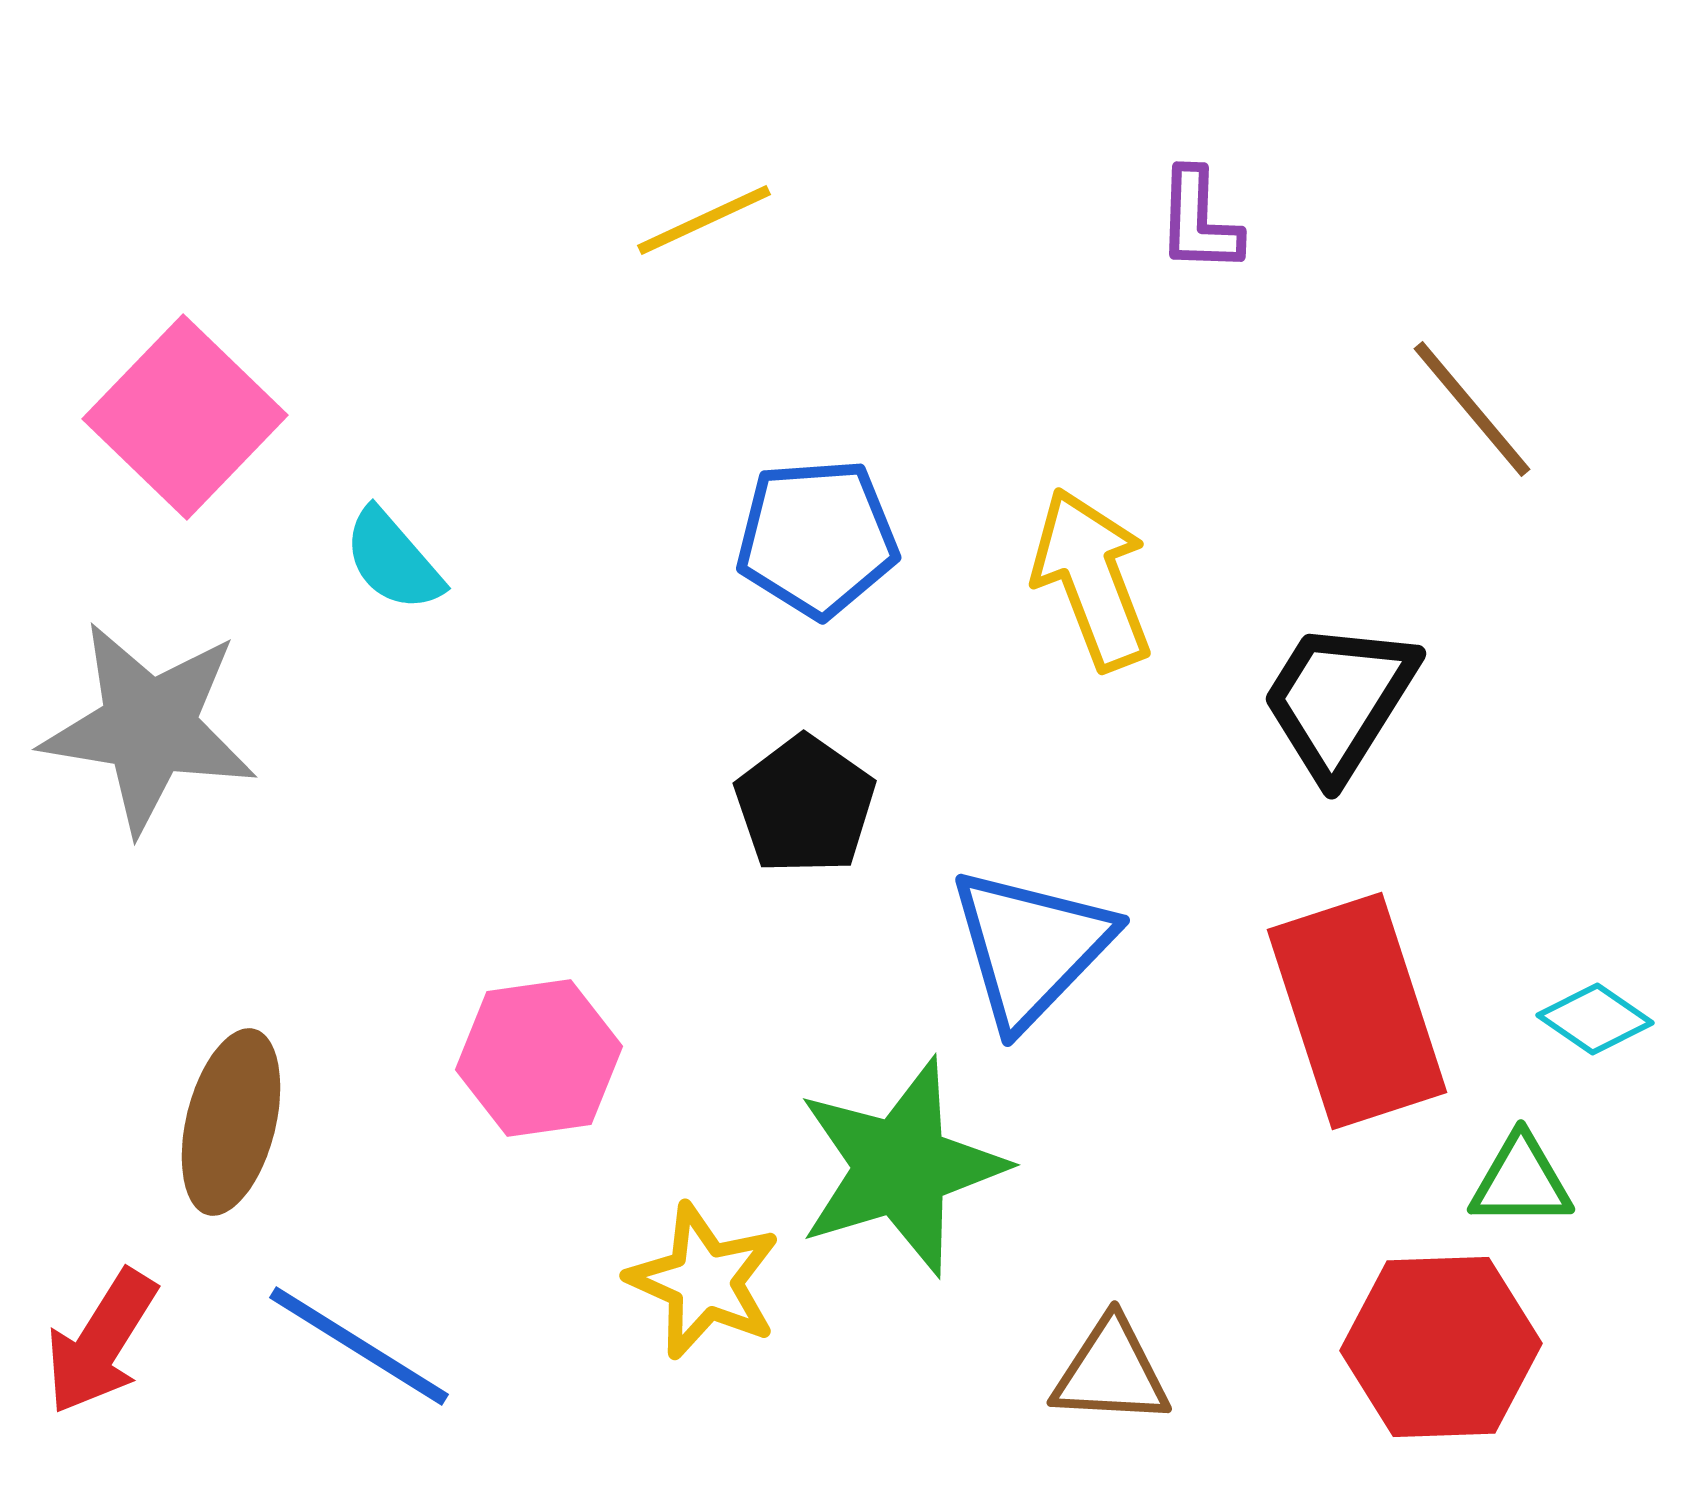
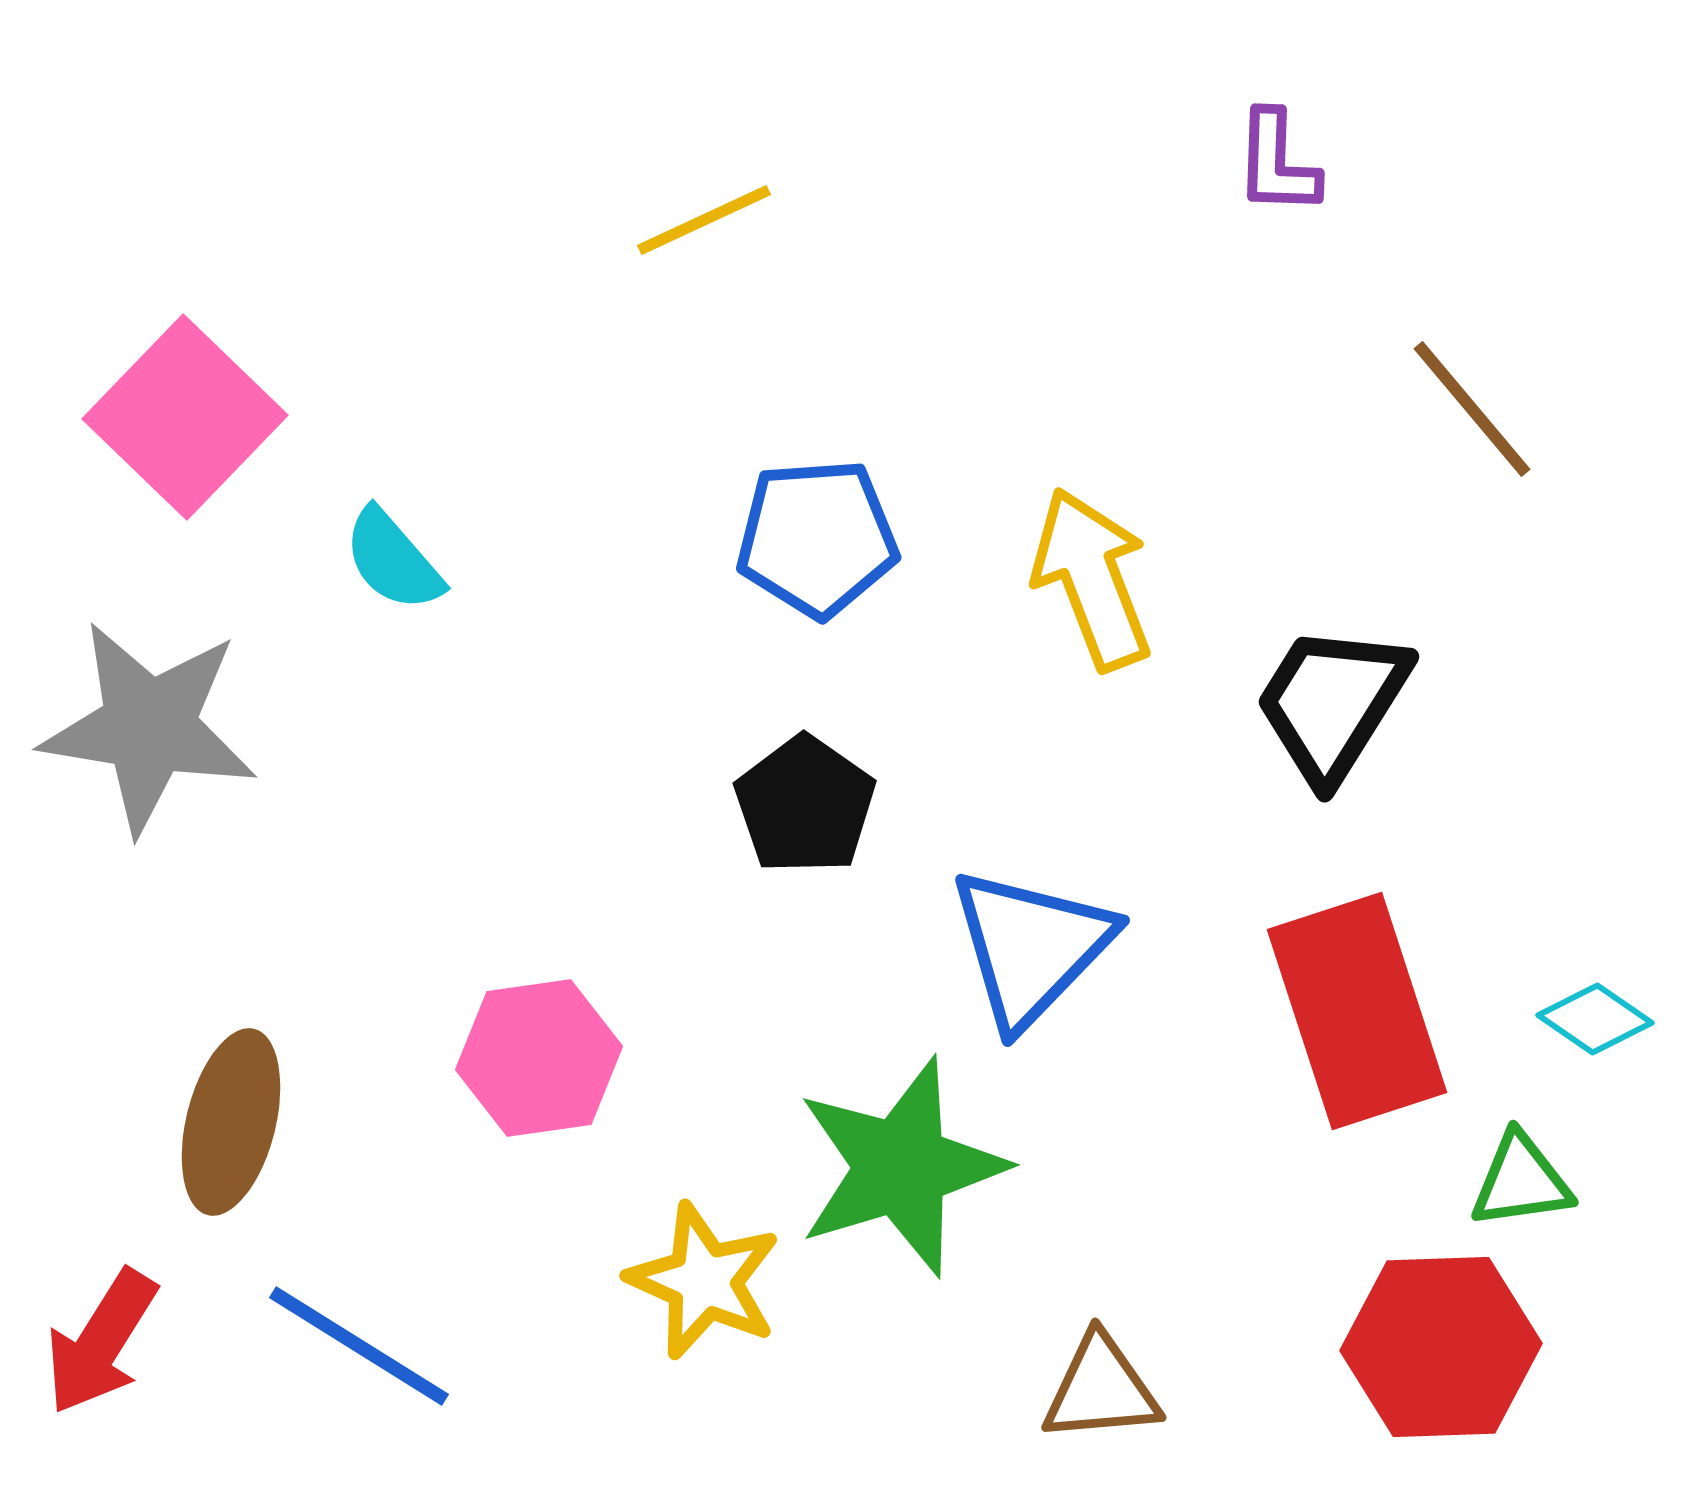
purple L-shape: moved 78 px right, 58 px up
black trapezoid: moved 7 px left, 3 px down
green triangle: rotated 8 degrees counterclockwise
brown triangle: moved 10 px left, 17 px down; rotated 8 degrees counterclockwise
